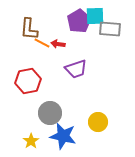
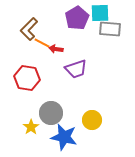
cyan square: moved 5 px right, 3 px up
purple pentagon: moved 2 px left, 3 px up
brown L-shape: rotated 40 degrees clockwise
red arrow: moved 2 px left, 5 px down
red hexagon: moved 1 px left, 3 px up; rotated 20 degrees clockwise
gray circle: moved 1 px right
yellow circle: moved 6 px left, 2 px up
blue star: moved 1 px right, 1 px down
yellow star: moved 14 px up
